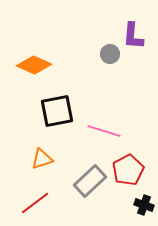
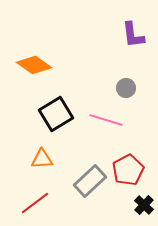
purple L-shape: moved 1 px up; rotated 12 degrees counterclockwise
gray circle: moved 16 px right, 34 px down
orange diamond: rotated 12 degrees clockwise
black square: moved 1 px left, 3 px down; rotated 20 degrees counterclockwise
pink line: moved 2 px right, 11 px up
orange triangle: rotated 15 degrees clockwise
black cross: rotated 24 degrees clockwise
